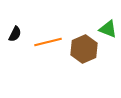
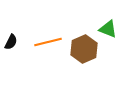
black semicircle: moved 4 px left, 8 px down
